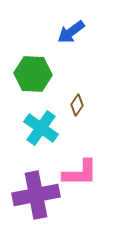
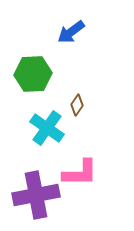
green hexagon: rotated 6 degrees counterclockwise
cyan cross: moved 6 px right
